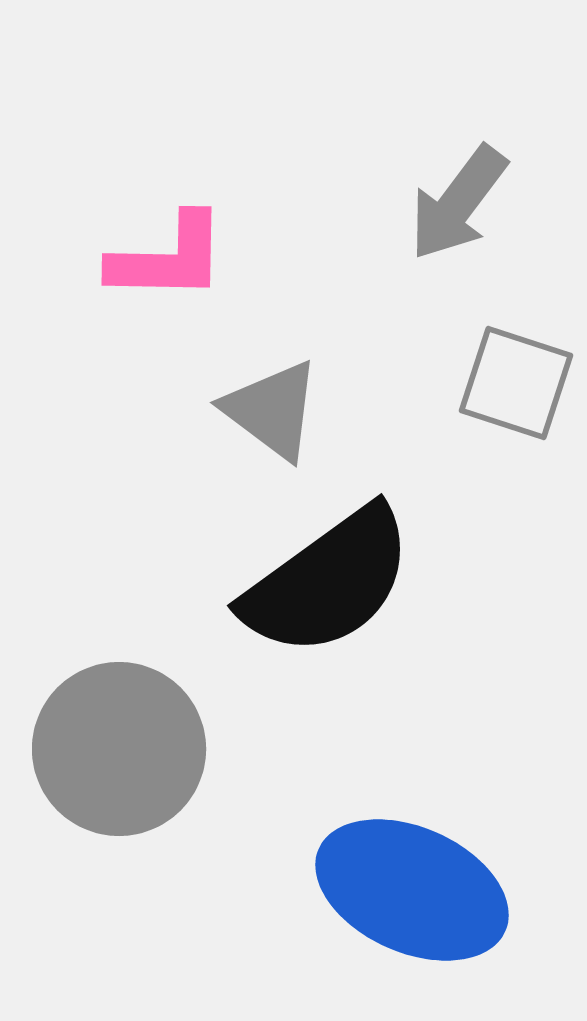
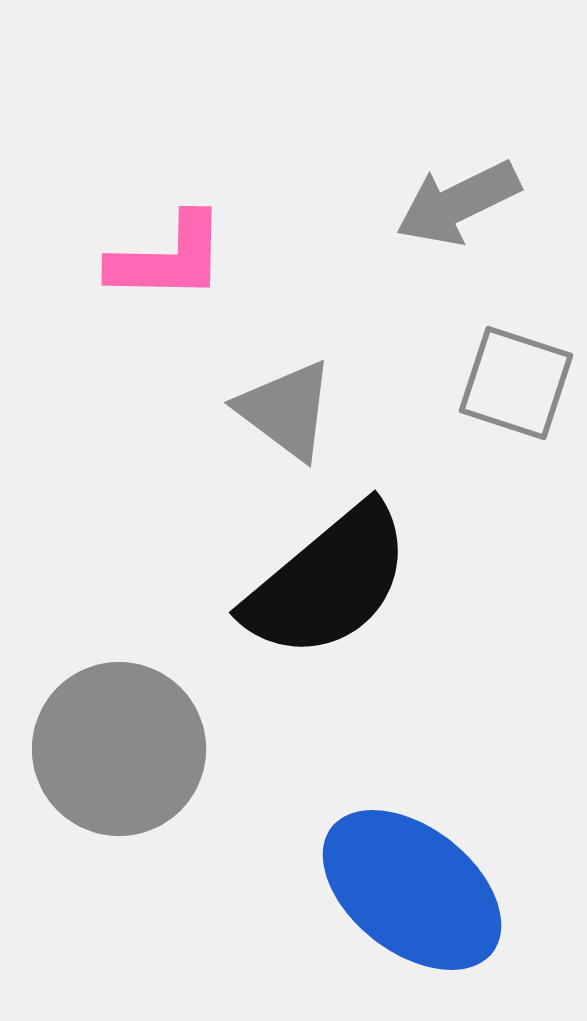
gray arrow: rotated 27 degrees clockwise
gray triangle: moved 14 px right
black semicircle: rotated 4 degrees counterclockwise
blue ellipse: rotated 14 degrees clockwise
